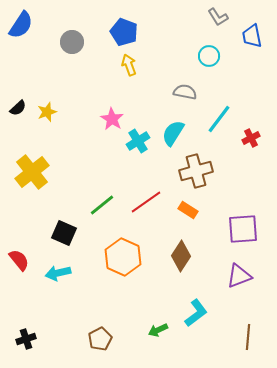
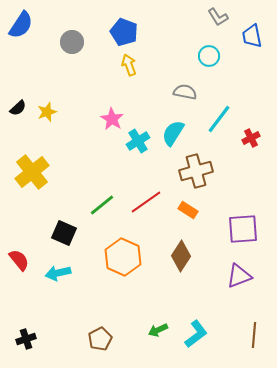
cyan L-shape: moved 21 px down
brown line: moved 6 px right, 2 px up
